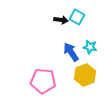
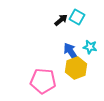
black arrow: rotated 48 degrees counterclockwise
yellow hexagon: moved 9 px left, 7 px up
